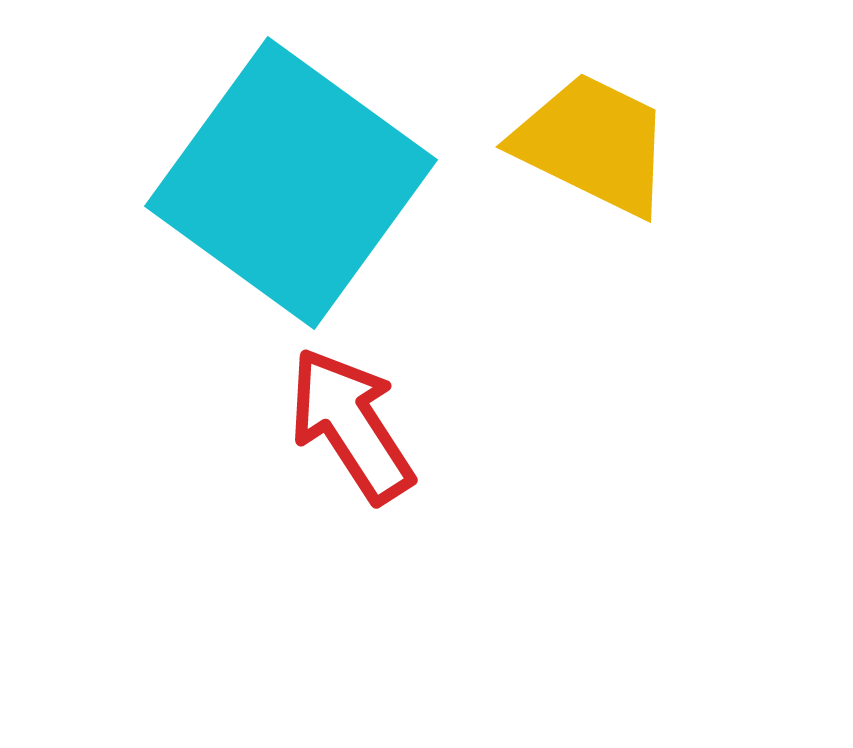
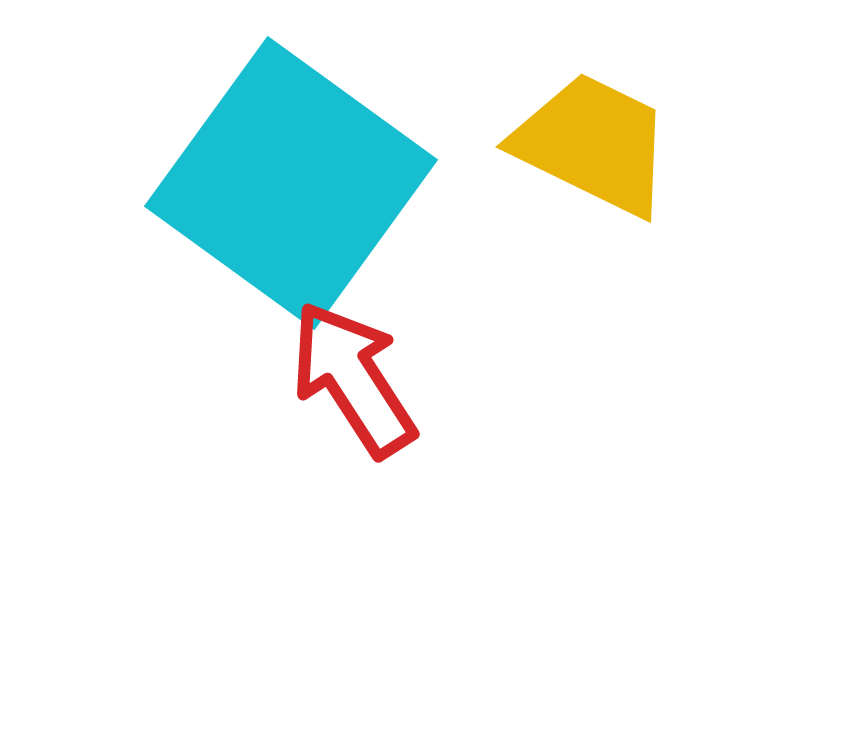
red arrow: moved 2 px right, 46 px up
